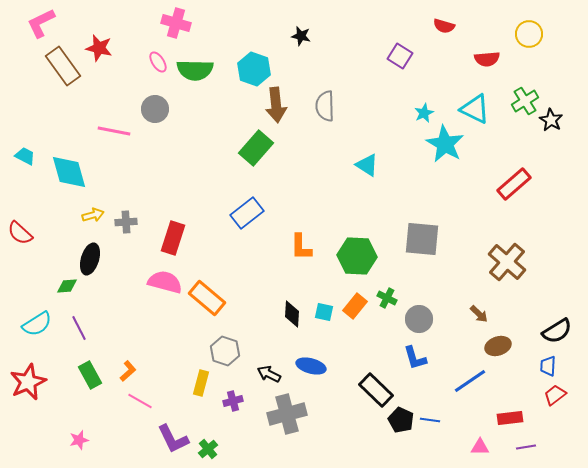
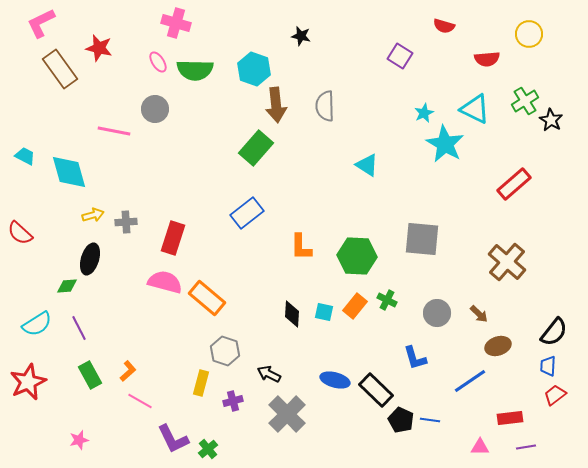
brown rectangle at (63, 66): moved 3 px left, 3 px down
green cross at (387, 298): moved 2 px down
gray circle at (419, 319): moved 18 px right, 6 px up
black semicircle at (557, 331): moved 3 px left, 1 px down; rotated 20 degrees counterclockwise
blue ellipse at (311, 366): moved 24 px right, 14 px down
gray cross at (287, 414): rotated 30 degrees counterclockwise
